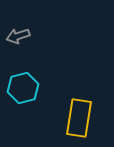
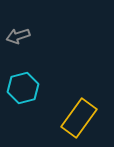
yellow rectangle: rotated 27 degrees clockwise
